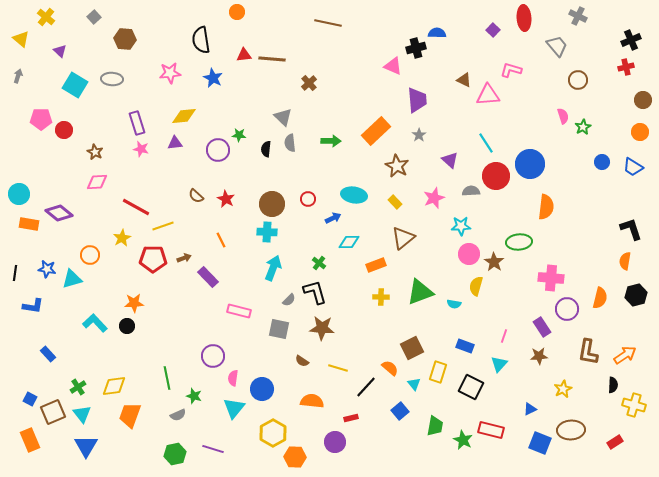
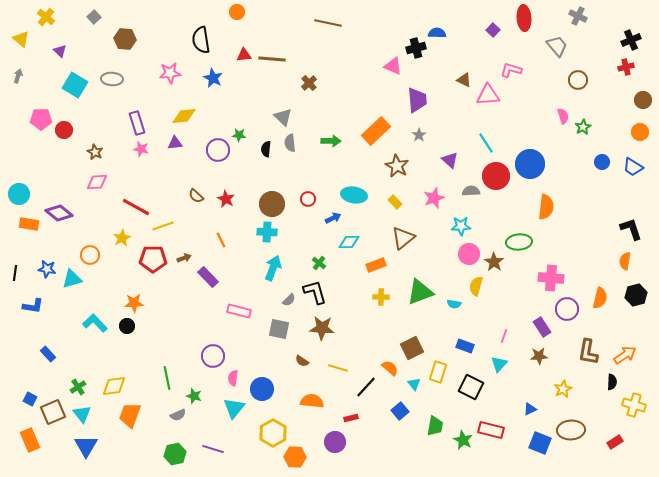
black semicircle at (613, 385): moved 1 px left, 3 px up
